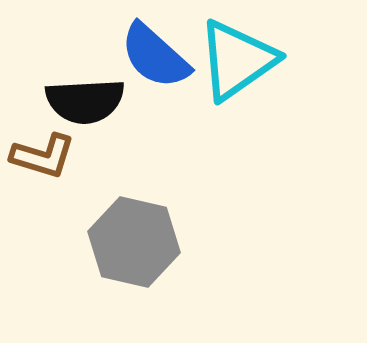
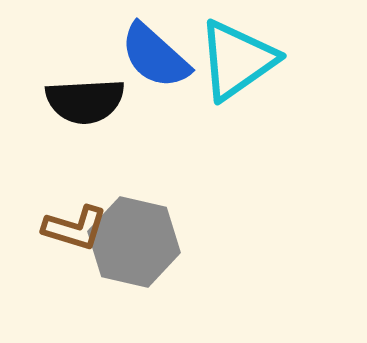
brown L-shape: moved 32 px right, 72 px down
